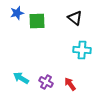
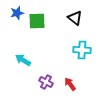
cyan arrow: moved 2 px right, 18 px up
